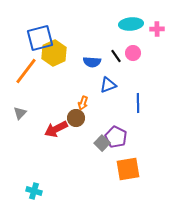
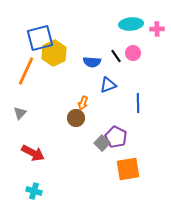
orange line: rotated 12 degrees counterclockwise
red arrow: moved 23 px left, 24 px down; rotated 125 degrees counterclockwise
